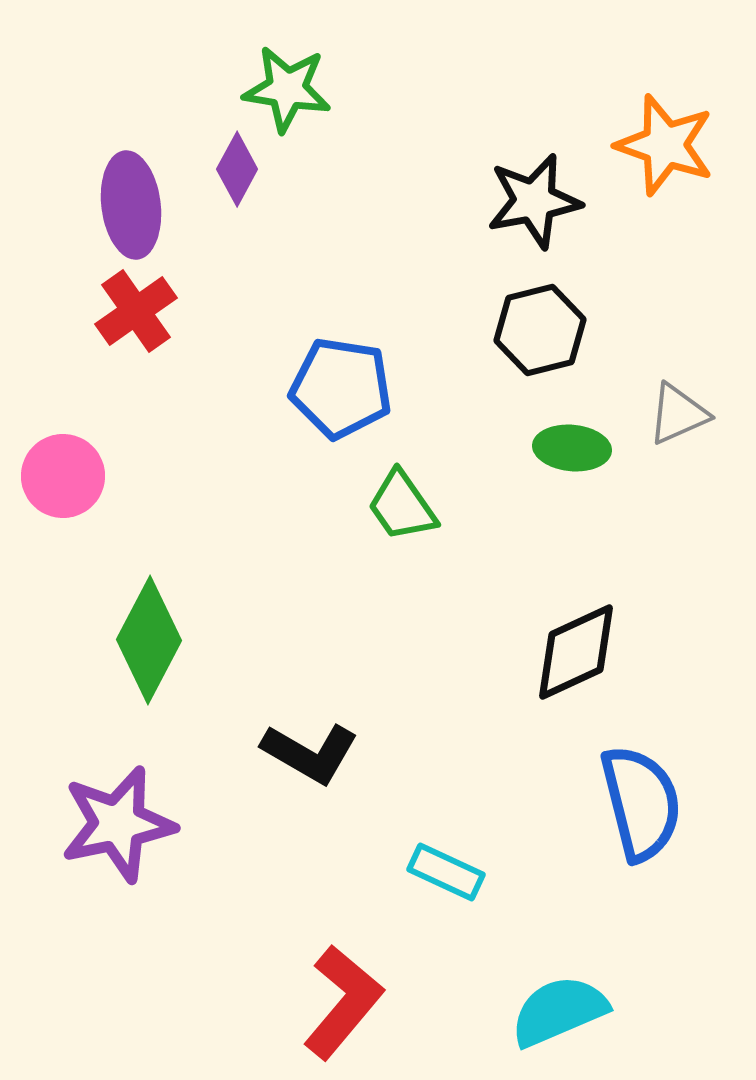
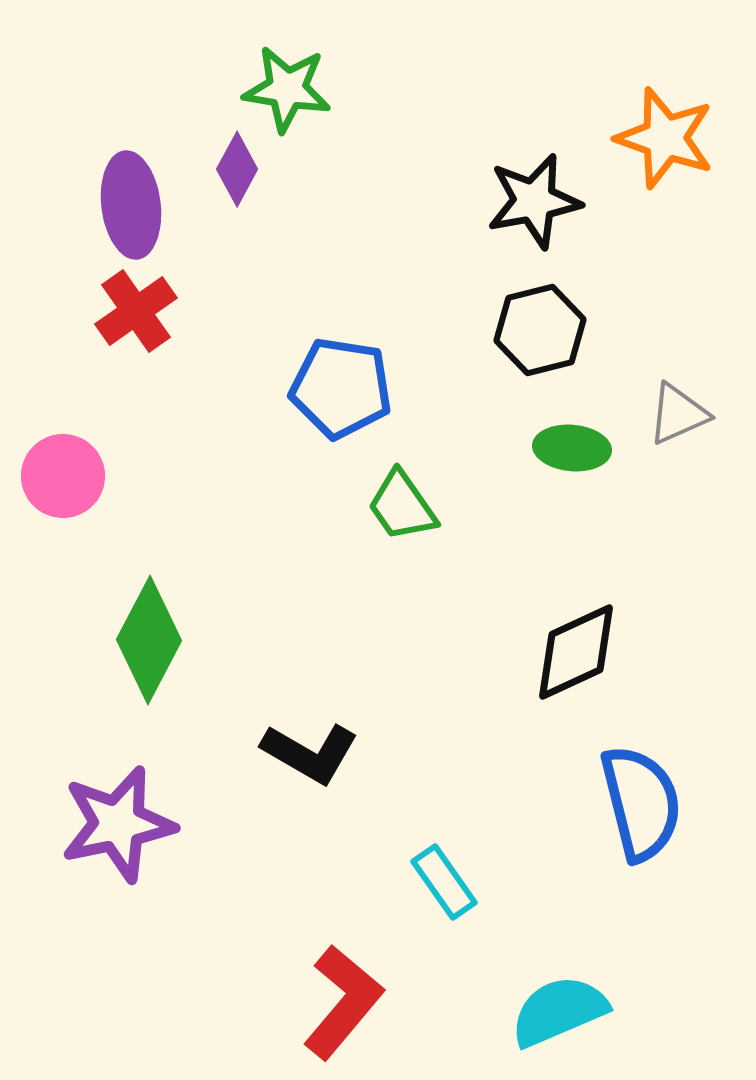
orange star: moved 7 px up
cyan rectangle: moved 2 px left, 10 px down; rotated 30 degrees clockwise
